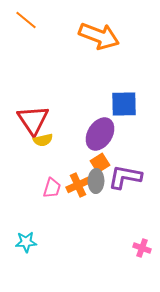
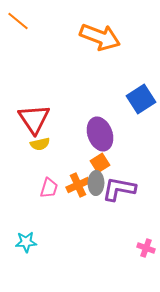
orange line: moved 8 px left, 1 px down
orange arrow: moved 1 px right, 1 px down
blue square: moved 17 px right, 5 px up; rotated 32 degrees counterclockwise
red triangle: moved 1 px right, 1 px up
purple ellipse: rotated 52 degrees counterclockwise
yellow semicircle: moved 3 px left, 4 px down
purple L-shape: moved 6 px left, 12 px down
gray ellipse: moved 2 px down
pink trapezoid: moved 3 px left
pink cross: moved 4 px right
